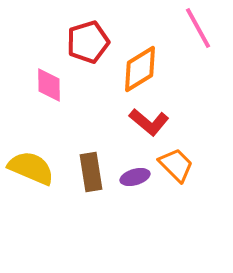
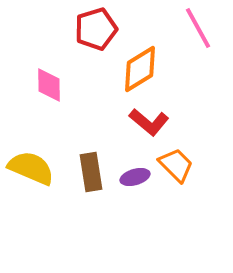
red pentagon: moved 8 px right, 13 px up
